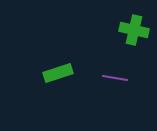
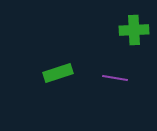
green cross: rotated 16 degrees counterclockwise
